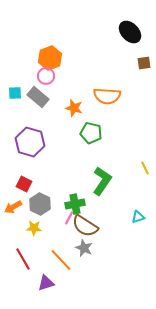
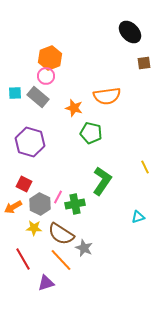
orange semicircle: rotated 12 degrees counterclockwise
yellow line: moved 1 px up
pink line: moved 11 px left, 21 px up
brown semicircle: moved 24 px left, 8 px down
